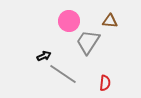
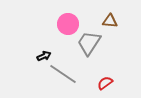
pink circle: moved 1 px left, 3 px down
gray trapezoid: moved 1 px right, 1 px down
red semicircle: rotated 133 degrees counterclockwise
